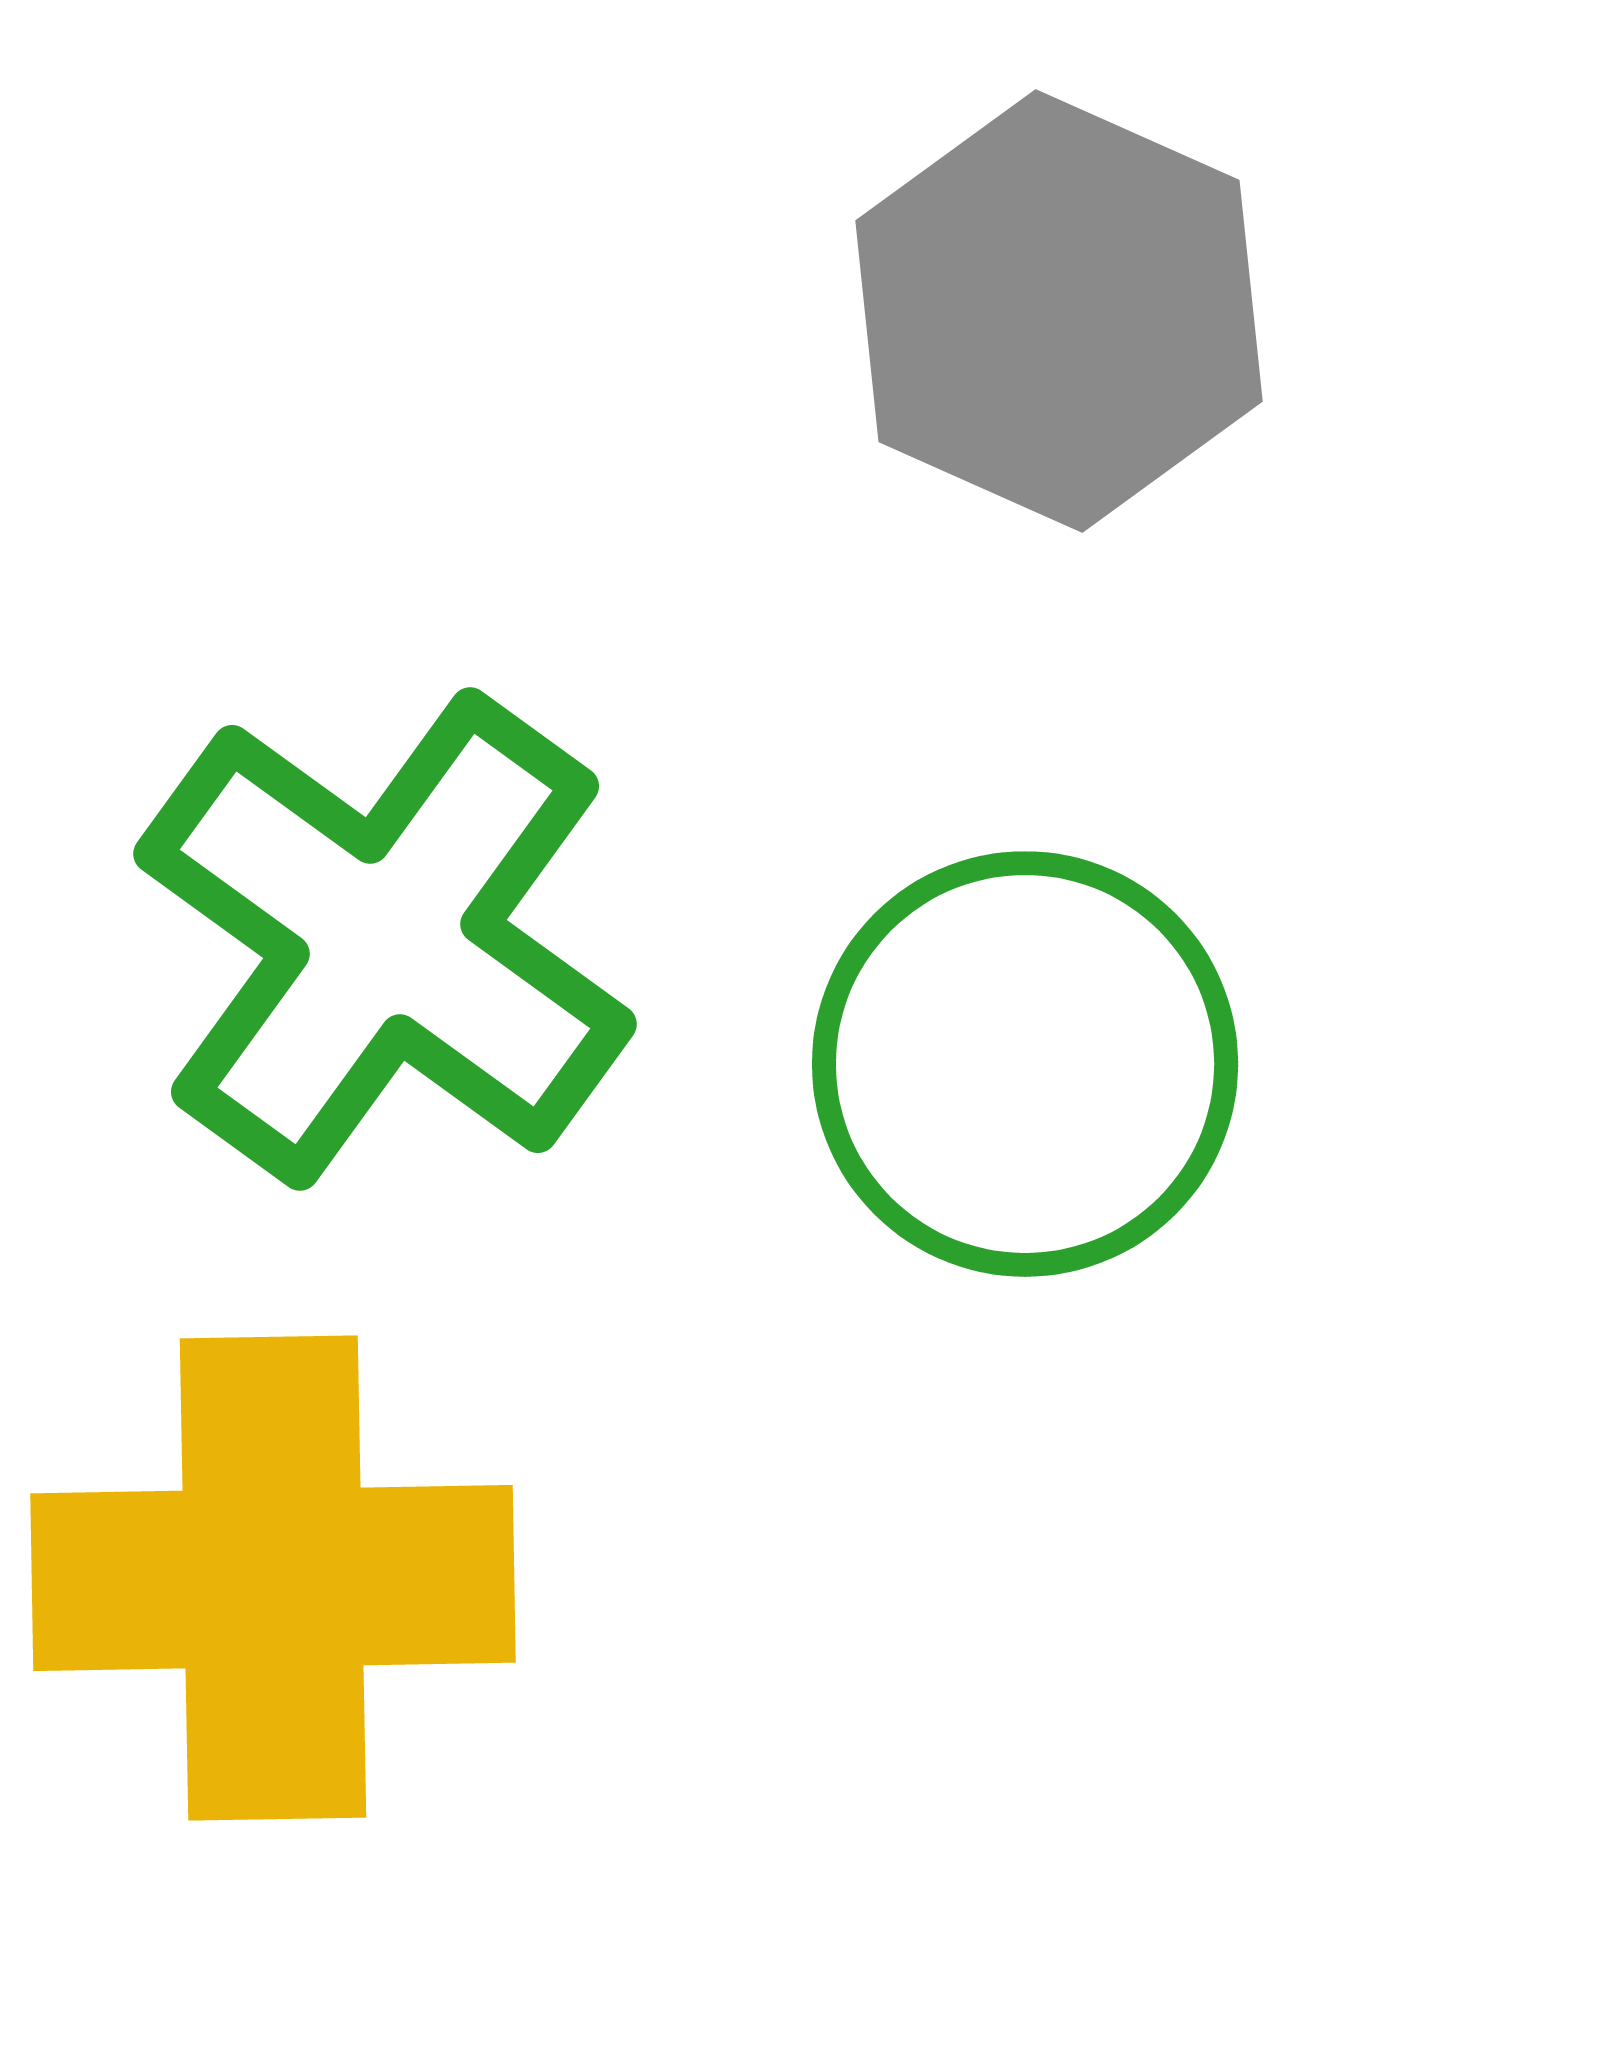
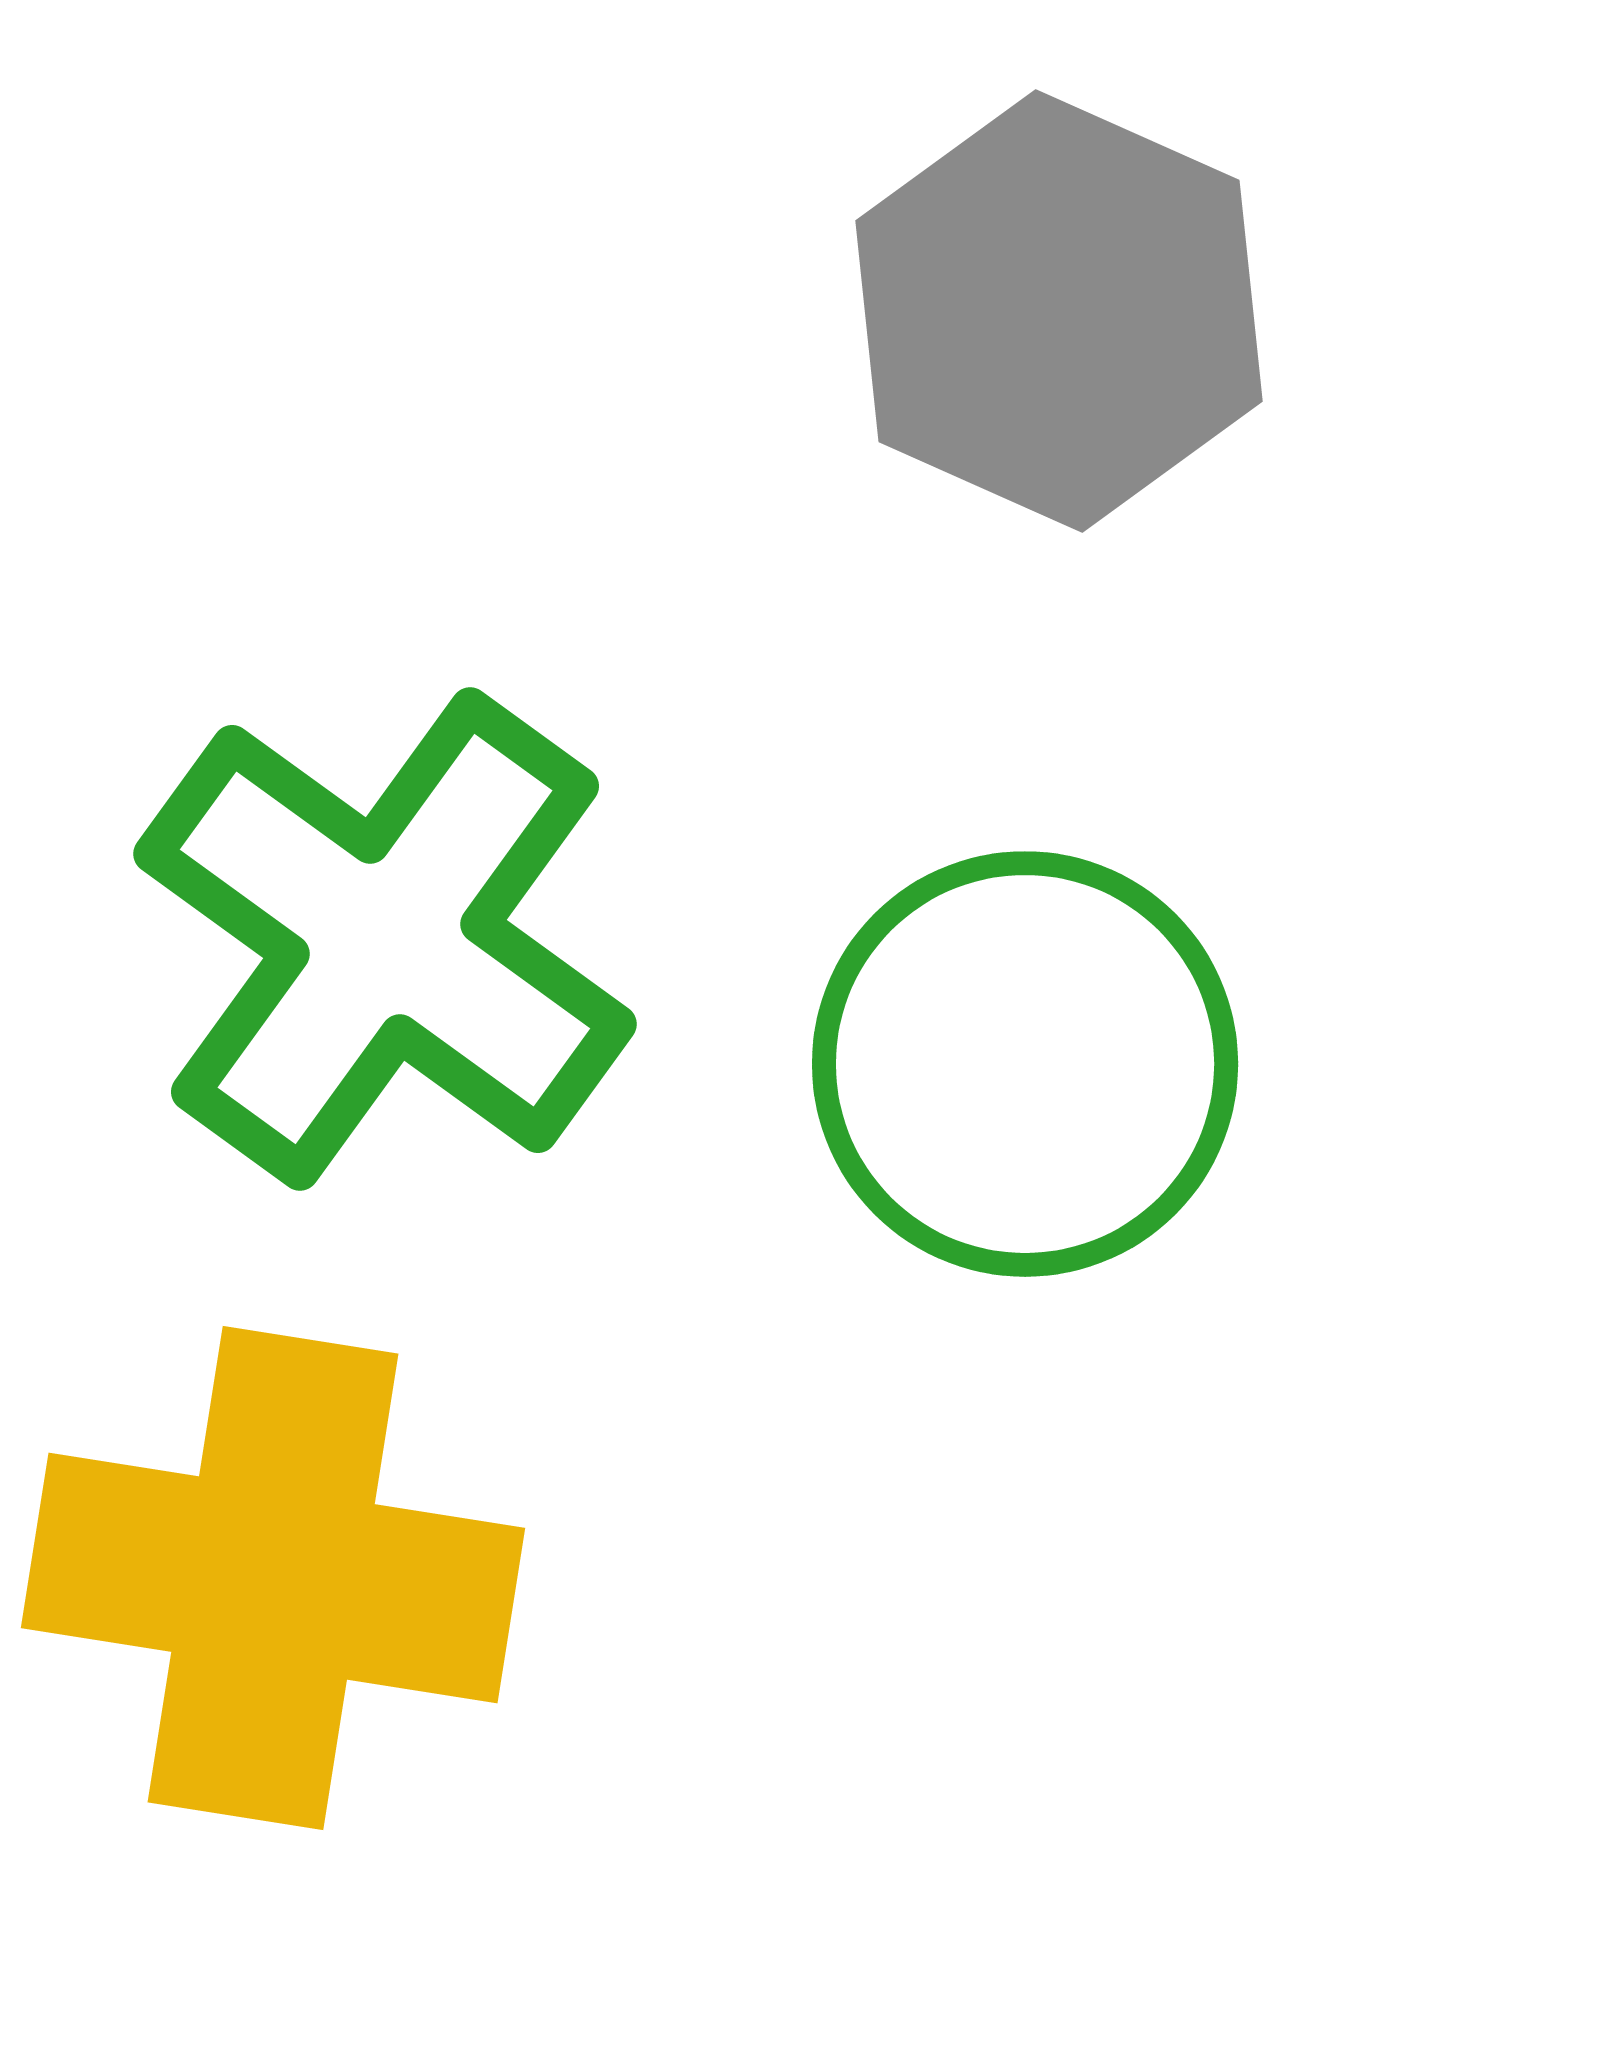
yellow cross: rotated 10 degrees clockwise
